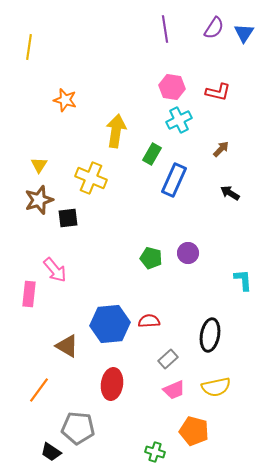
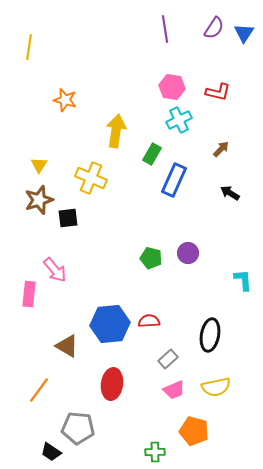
green cross: rotated 18 degrees counterclockwise
